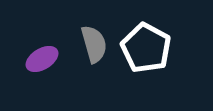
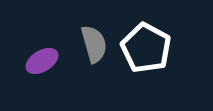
purple ellipse: moved 2 px down
